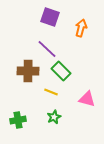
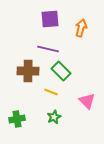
purple square: moved 2 px down; rotated 24 degrees counterclockwise
purple line: moved 1 px right; rotated 30 degrees counterclockwise
pink triangle: moved 2 px down; rotated 30 degrees clockwise
green cross: moved 1 px left, 1 px up
